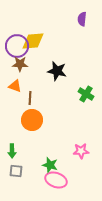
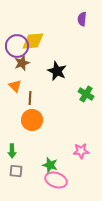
brown star: moved 2 px right, 1 px up; rotated 21 degrees counterclockwise
black star: rotated 12 degrees clockwise
orange triangle: rotated 24 degrees clockwise
